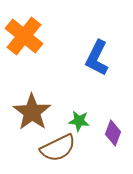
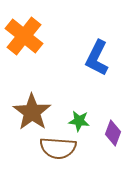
brown semicircle: rotated 30 degrees clockwise
